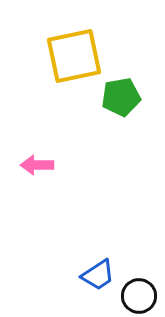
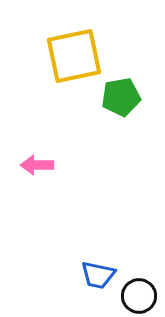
blue trapezoid: rotated 45 degrees clockwise
